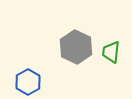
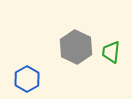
blue hexagon: moved 1 px left, 3 px up
